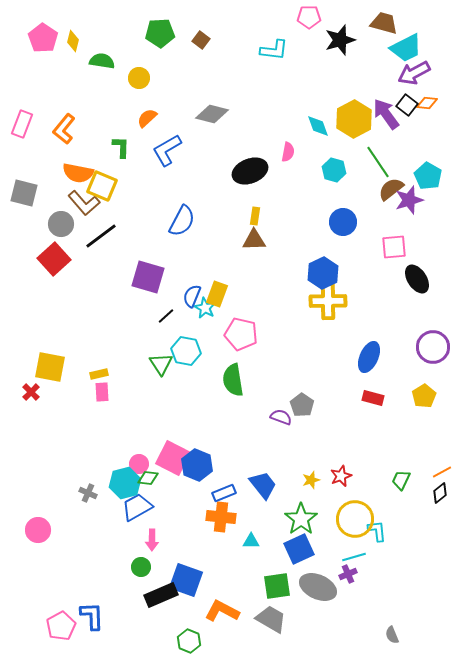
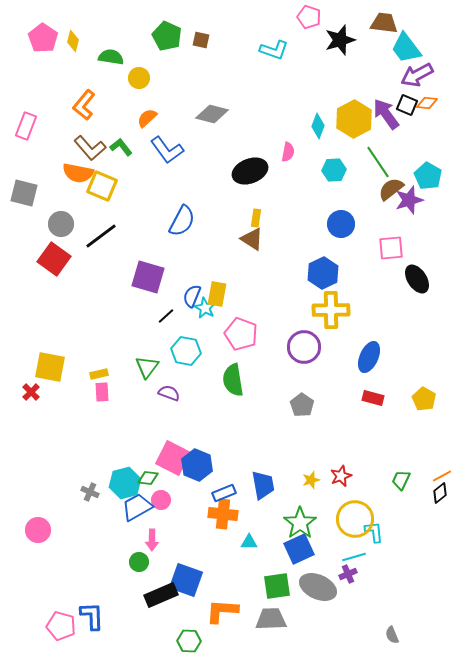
pink pentagon at (309, 17): rotated 20 degrees clockwise
brown trapezoid at (384, 23): rotated 8 degrees counterclockwise
green pentagon at (160, 33): moved 7 px right, 3 px down; rotated 28 degrees clockwise
brown square at (201, 40): rotated 24 degrees counterclockwise
cyan trapezoid at (406, 48): rotated 80 degrees clockwise
cyan L-shape at (274, 50): rotated 12 degrees clockwise
green semicircle at (102, 61): moved 9 px right, 4 px up
purple arrow at (414, 73): moved 3 px right, 2 px down
black square at (407, 105): rotated 15 degrees counterclockwise
pink rectangle at (22, 124): moved 4 px right, 2 px down
cyan diamond at (318, 126): rotated 40 degrees clockwise
orange L-shape at (64, 129): moved 20 px right, 24 px up
green L-shape at (121, 147): rotated 40 degrees counterclockwise
blue L-shape at (167, 150): rotated 96 degrees counterclockwise
cyan hexagon at (334, 170): rotated 20 degrees counterclockwise
brown L-shape at (84, 203): moved 6 px right, 55 px up
yellow rectangle at (255, 216): moved 1 px right, 2 px down
blue circle at (343, 222): moved 2 px left, 2 px down
brown triangle at (254, 240): moved 2 px left, 1 px up; rotated 35 degrees clockwise
pink square at (394, 247): moved 3 px left, 1 px down
red square at (54, 259): rotated 12 degrees counterclockwise
yellow rectangle at (217, 294): rotated 10 degrees counterclockwise
yellow cross at (328, 301): moved 3 px right, 9 px down
pink pentagon at (241, 334): rotated 8 degrees clockwise
purple circle at (433, 347): moved 129 px left
green triangle at (161, 364): moved 14 px left, 3 px down; rotated 10 degrees clockwise
yellow pentagon at (424, 396): moved 3 px down; rotated 10 degrees counterclockwise
purple semicircle at (281, 417): moved 112 px left, 24 px up
pink circle at (139, 464): moved 22 px right, 36 px down
orange line at (442, 472): moved 4 px down
blue trapezoid at (263, 485): rotated 28 degrees clockwise
gray cross at (88, 493): moved 2 px right, 1 px up
orange cross at (221, 517): moved 2 px right, 3 px up
green star at (301, 519): moved 1 px left, 4 px down
cyan L-shape at (377, 531): moved 3 px left, 1 px down
cyan triangle at (251, 541): moved 2 px left, 1 px down
green circle at (141, 567): moved 2 px left, 5 px up
orange L-shape at (222, 611): rotated 24 degrees counterclockwise
gray trapezoid at (271, 619): rotated 32 degrees counterclockwise
pink pentagon at (61, 626): rotated 28 degrees counterclockwise
green hexagon at (189, 641): rotated 20 degrees counterclockwise
